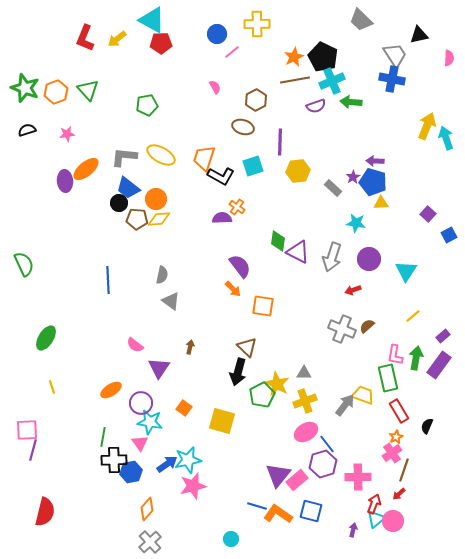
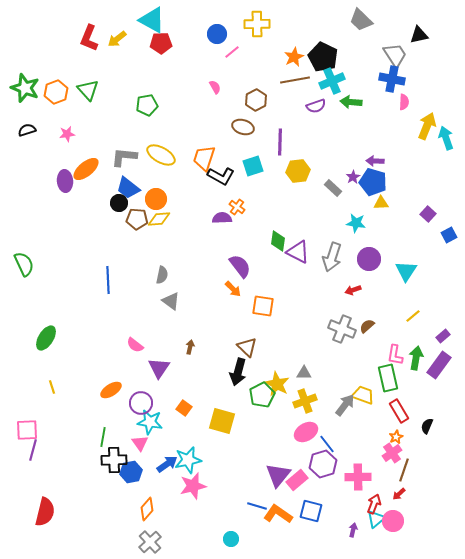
red L-shape at (85, 38): moved 4 px right
pink semicircle at (449, 58): moved 45 px left, 44 px down
